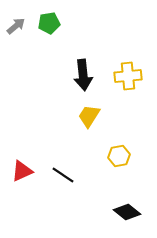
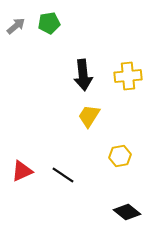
yellow hexagon: moved 1 px right
